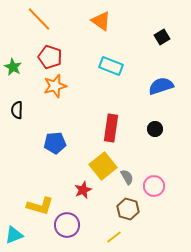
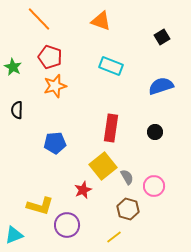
orange triangle: rotated 15 degrees counterclockwise
black circle: moved 3 px down
